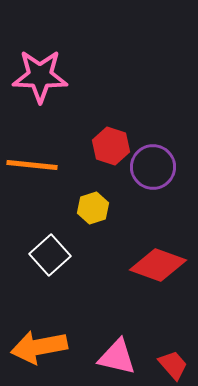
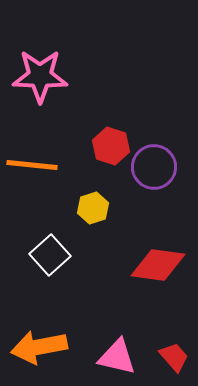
purple circle: moved 1 px right
red diamond: rotated 12 degrees counterclockwise
red trapezoid: moved 1 px right, 8 px up
